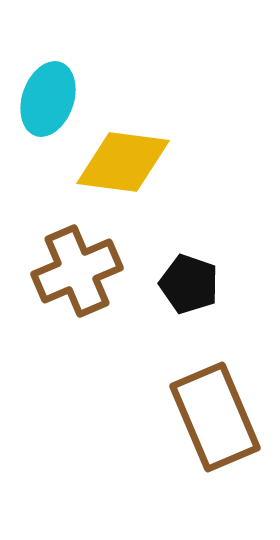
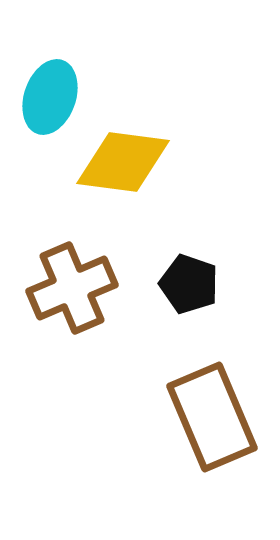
cyan ellipse: moved 2 px right, 2 px up
brown cross: moved 5 px left, 17 px down
brown rectangle: moved 3 px left
